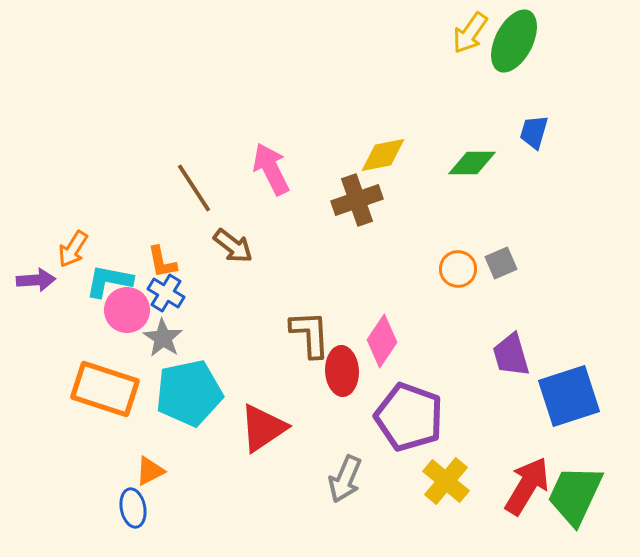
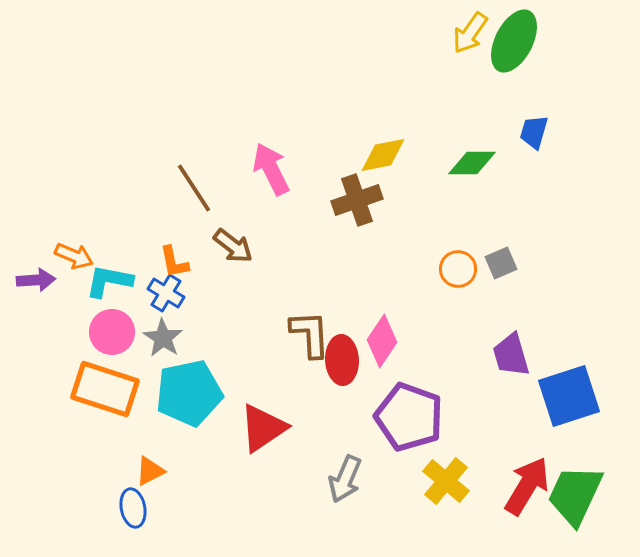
orange arrow: moved 1 px right, 7 px down; rotated 99 degrees counterclockwise
orange L-shape: moved 12 px right
pink circle: moved 15 px left, 22 px down
red ellipse: moved 11 px up
